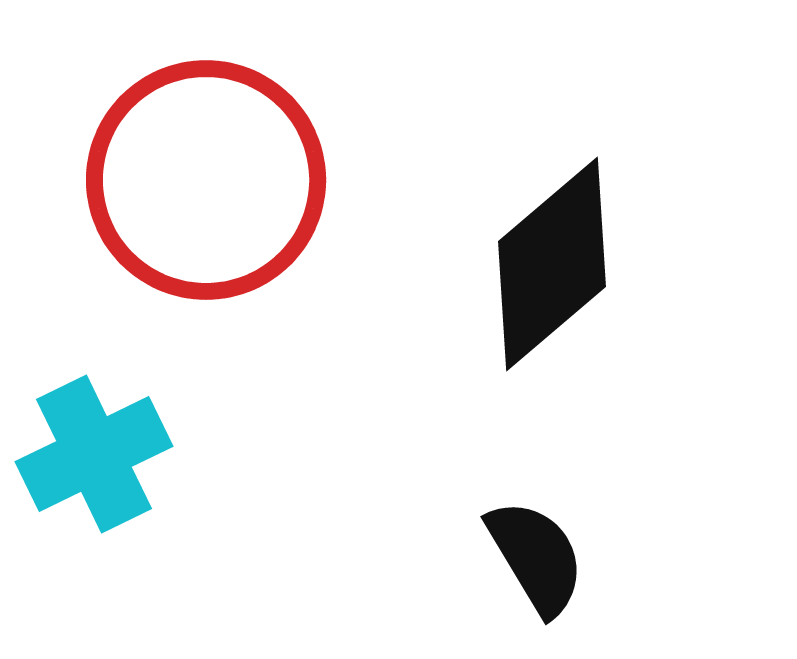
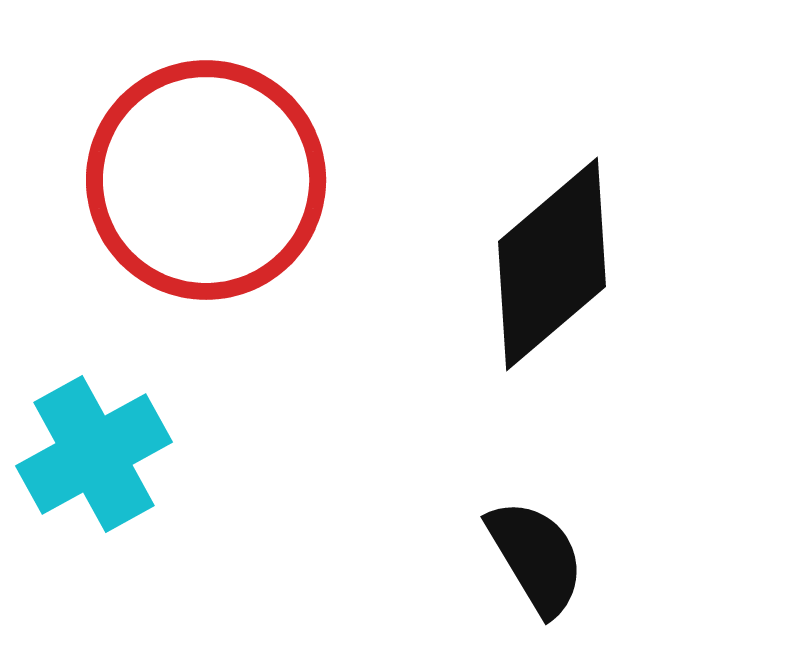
cyan cross: rotated 3 degrees counterclockwise
